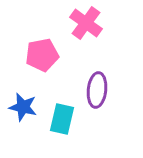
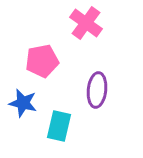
pink pentagon: moved 6 px down
blue star: moved 4 px up
cyan rectangle: moved 3 px left, 7 px down
